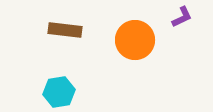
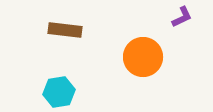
orange circle: moved 8 px right, 17 px down
